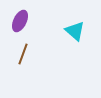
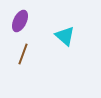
cyan triangle: moved 10 px left, 5 px down
